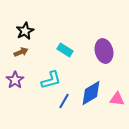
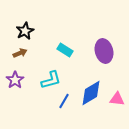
brown arrow: moved 1 px left, 1 px down
